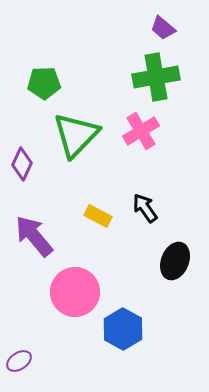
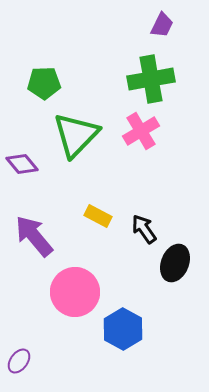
purple trapezoid: moved 1 px left, 3 px up; rotated 104 degrees counterclockwise
green cross: moved 5 px left, 2 px down
purple diamond: rotated 64 degrees counterclockwise
black arrow: moved 1 px left, 21 px down
black ellipse: moved 2 px down
purple ellipse: rotated 20 degrees counterclockwise
